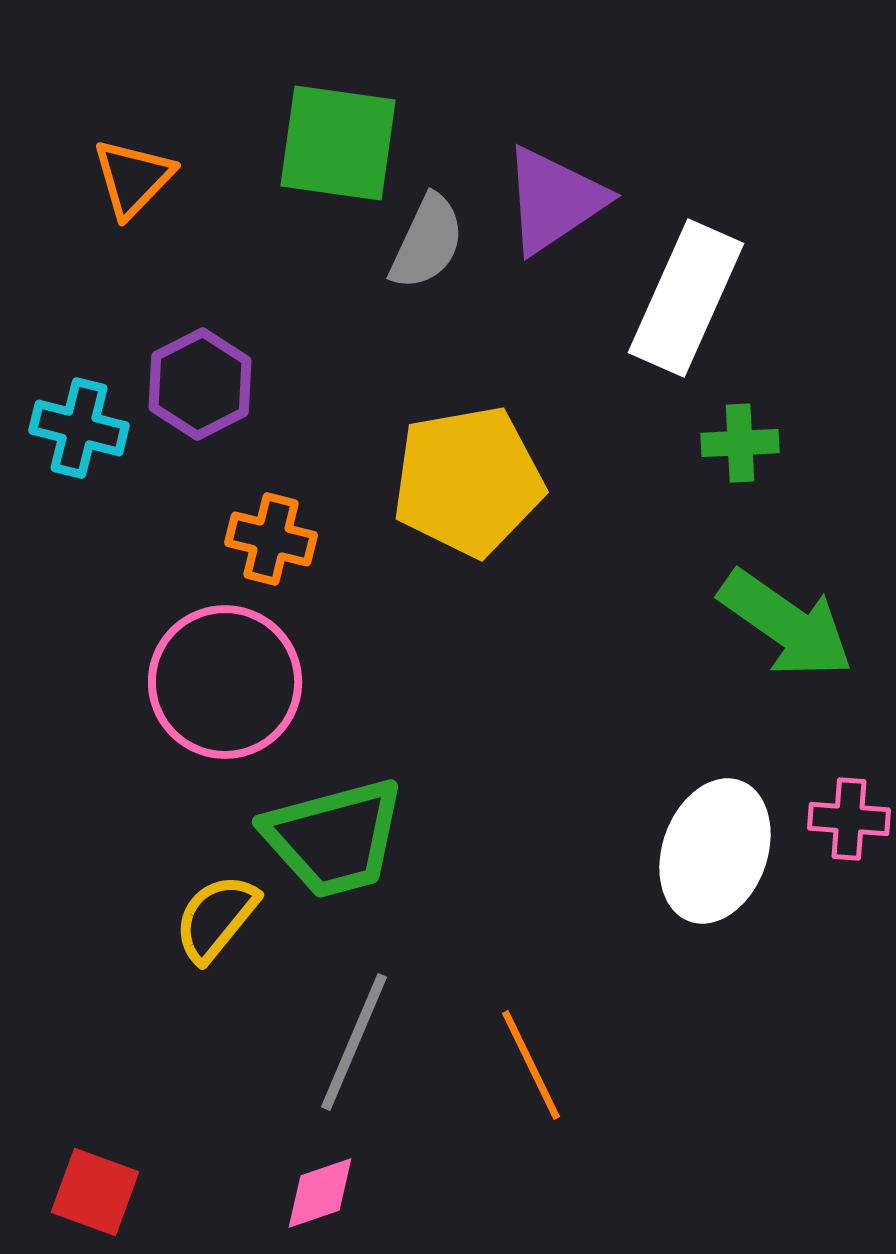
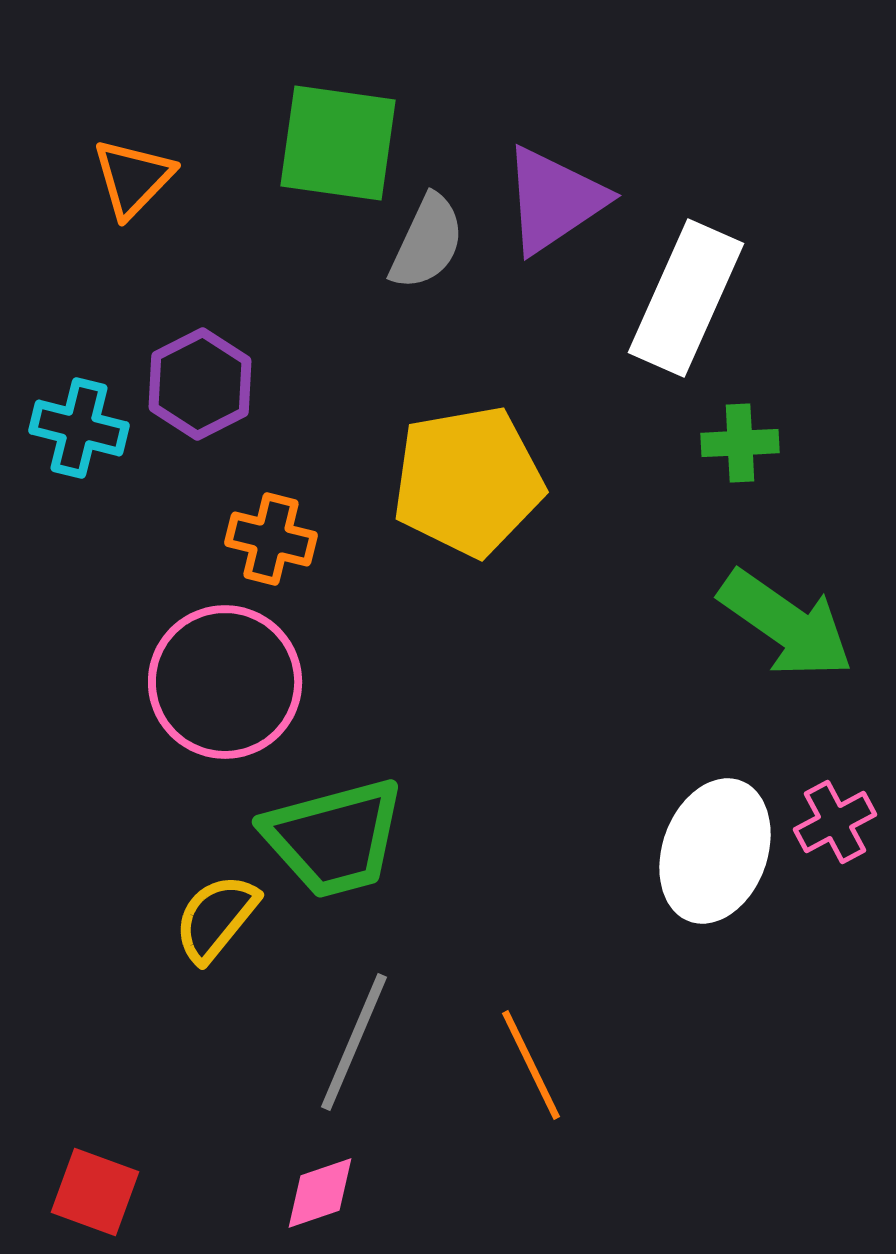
pink cross: moved 14 px left, 3 px down; rotated 32 degrees counterclockwise
